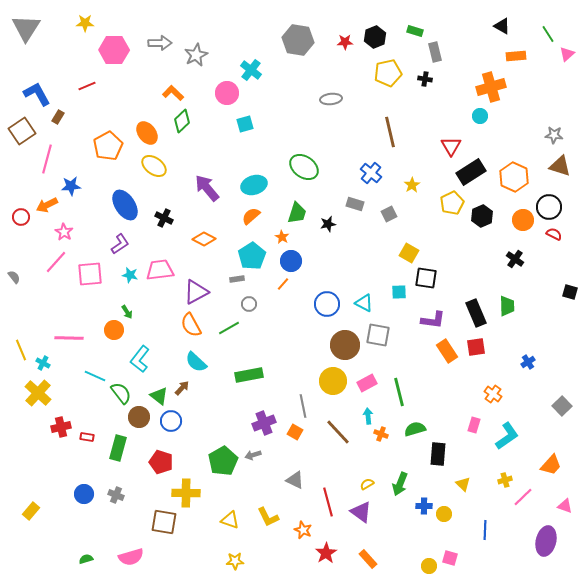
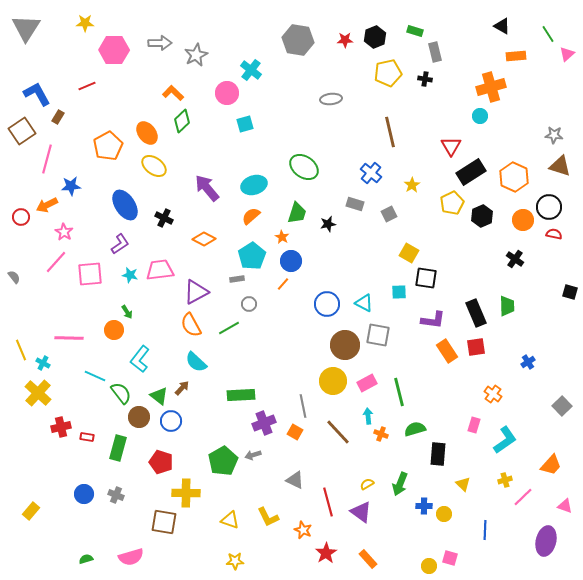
red star at (345, 42): moved 2 px up
red semicircle at (554, 234): rotated 14 degrees counterclockwise
green rectangle at (249, 375): moved 8 px left, 20 px down; rotated 8 degrees clockwise
cyan L-shape at (507, 436): moved 2 px left, 4 px down
